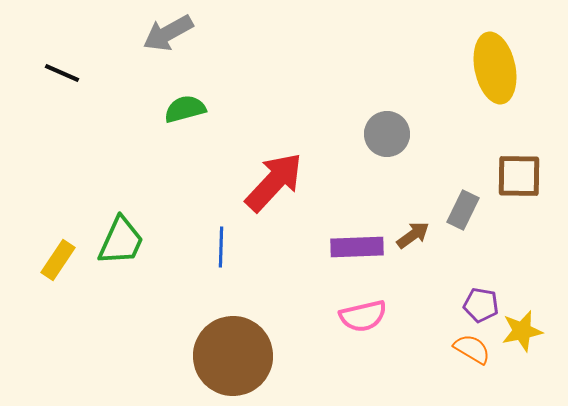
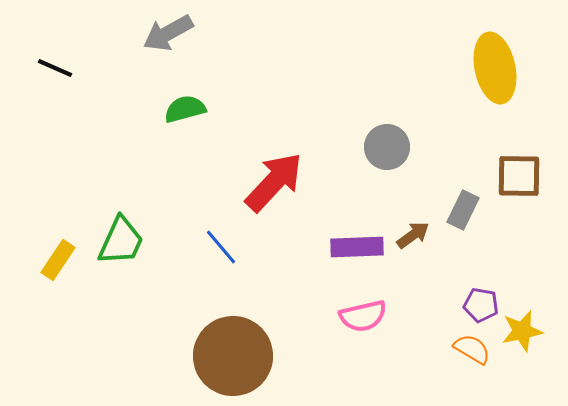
black line: moved 7 px left, 5 px up
gray circle: moved 13 px down
blue line: rotated 42 degrees counterclockwise
